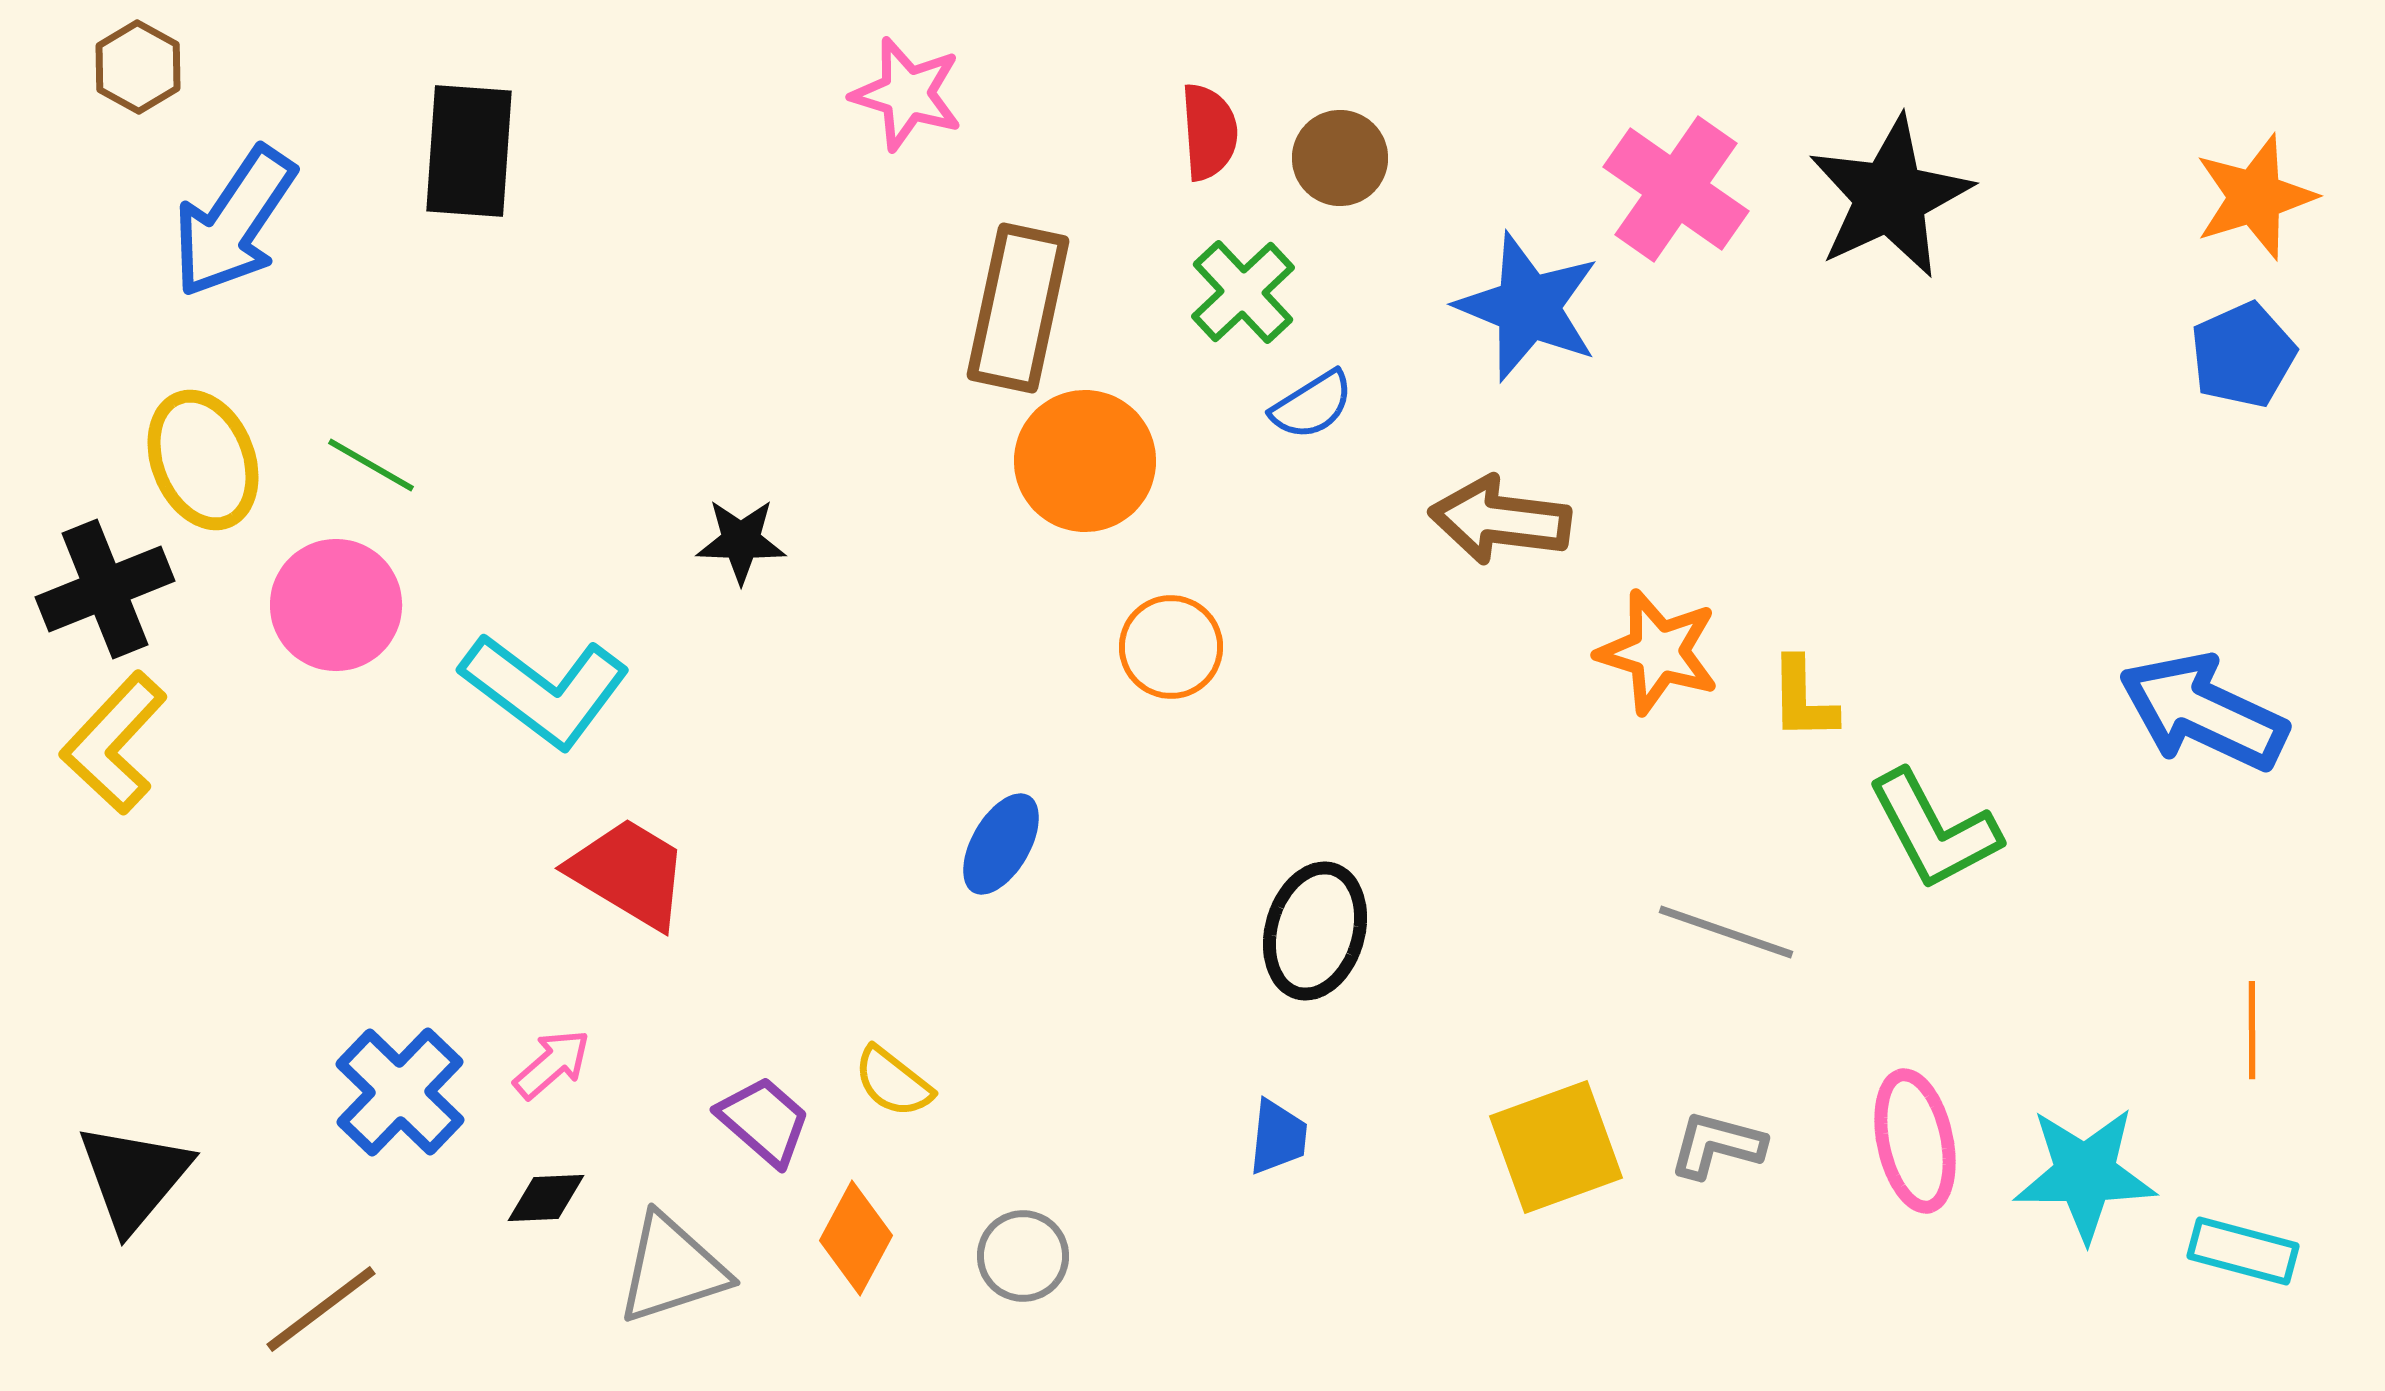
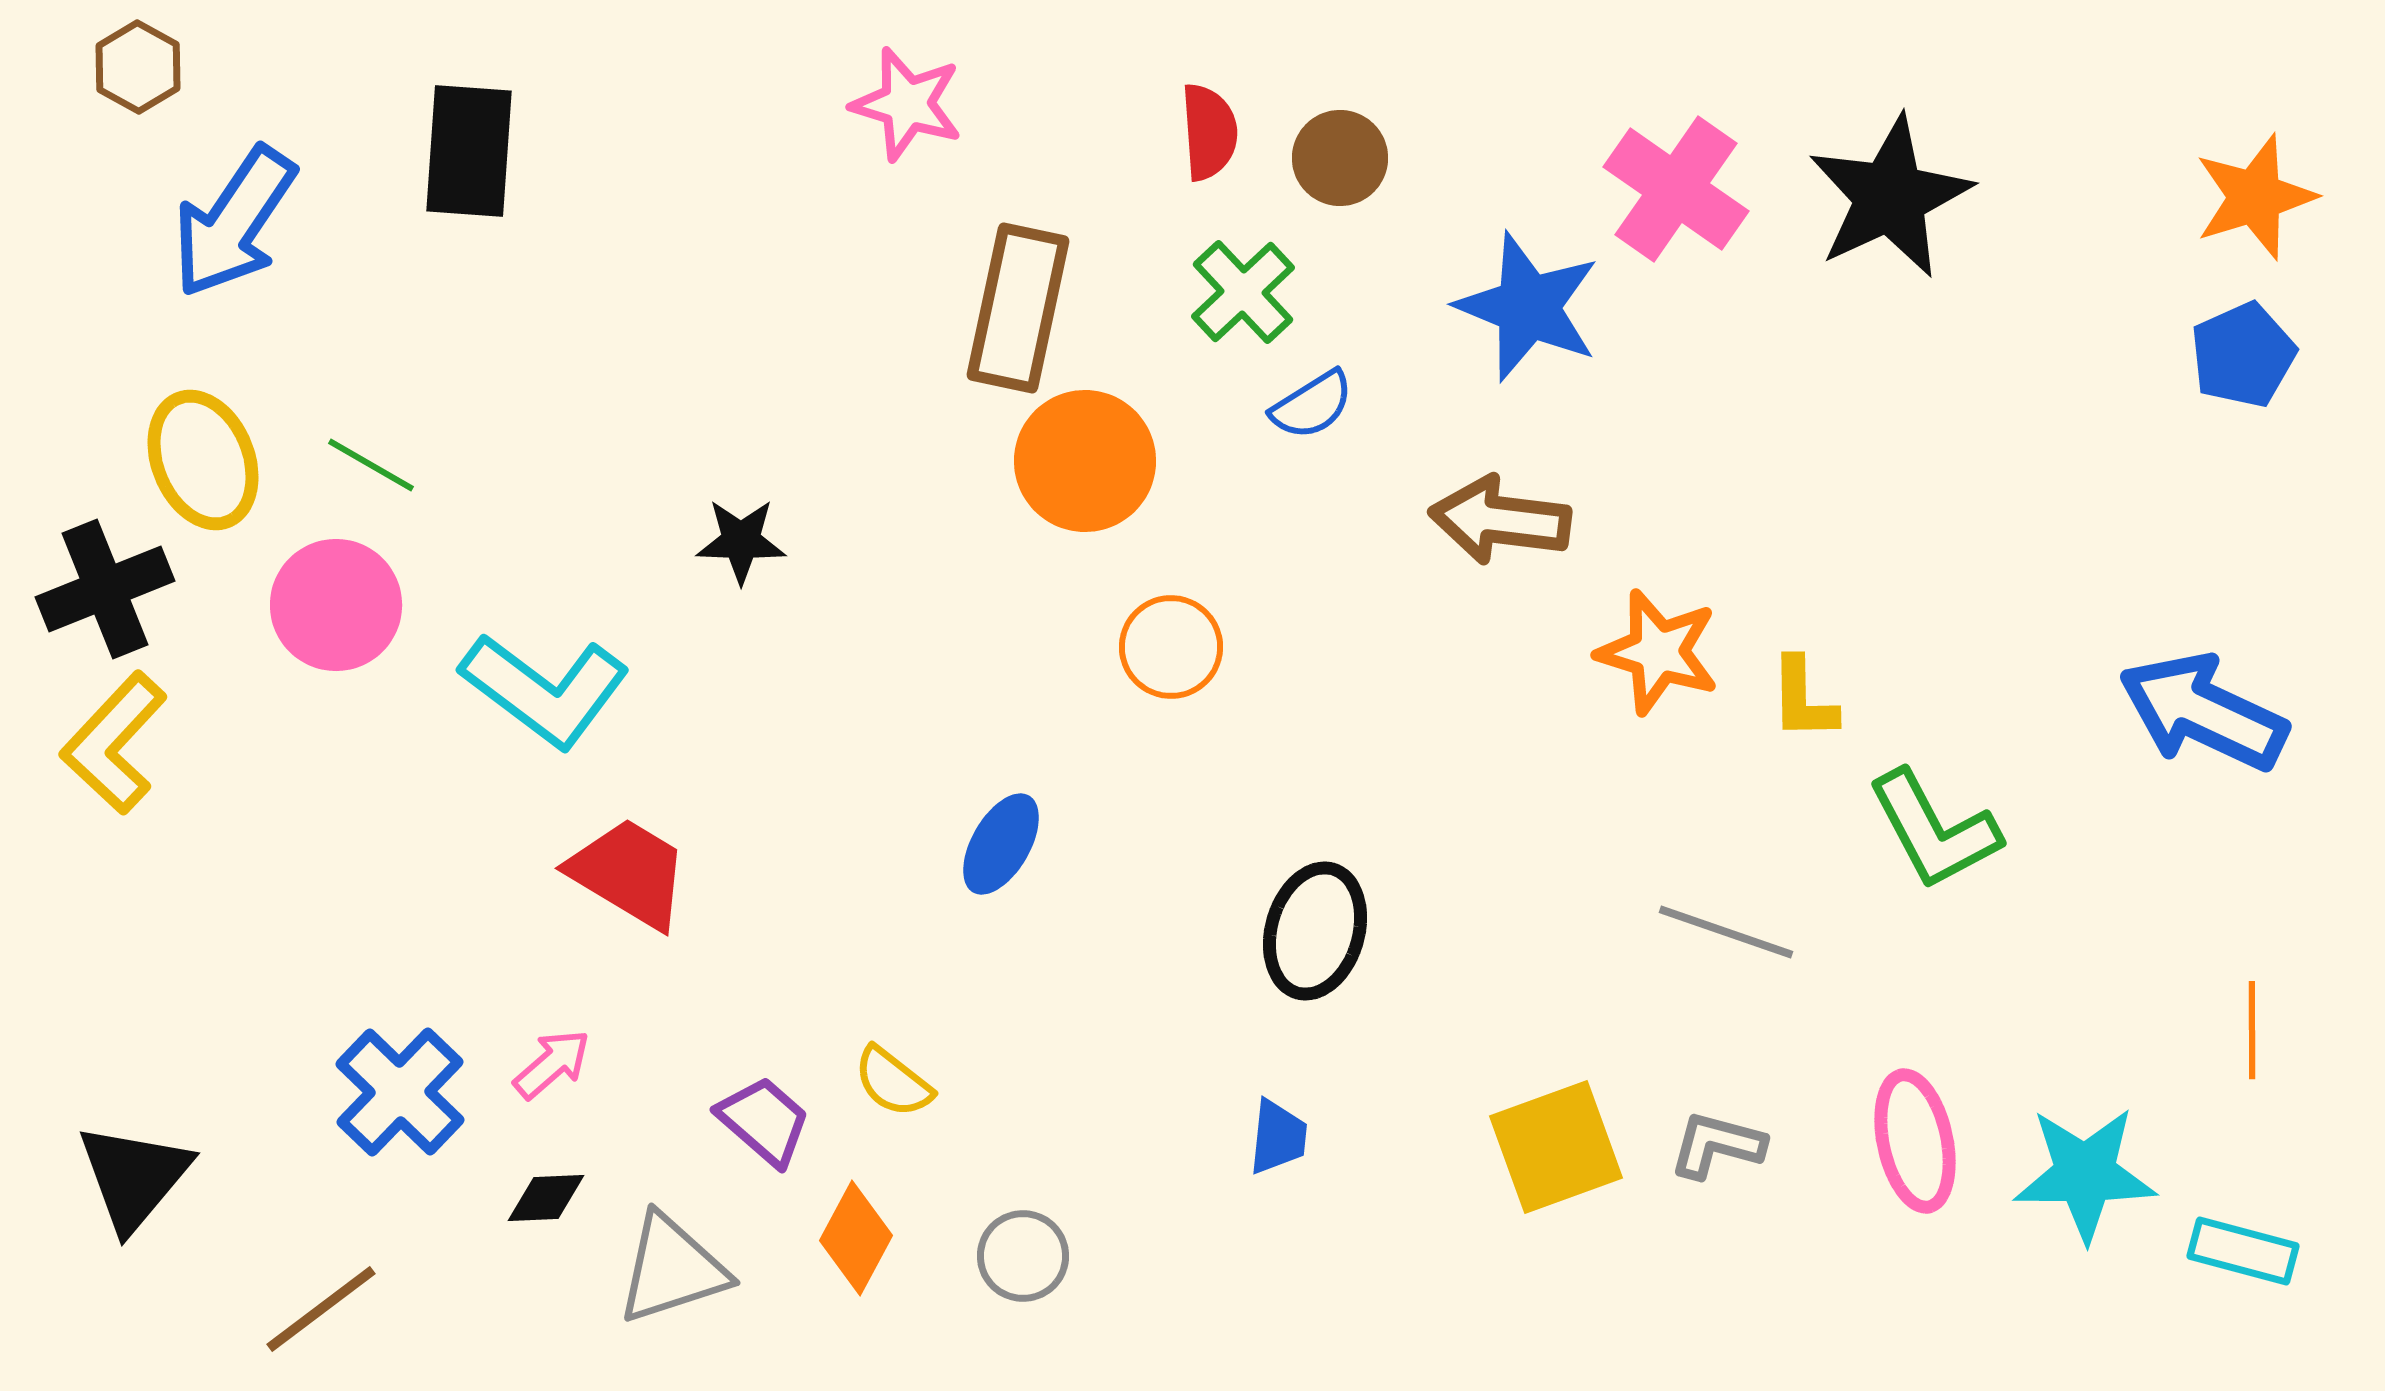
pink star at (907, 94): moved 10 px down
